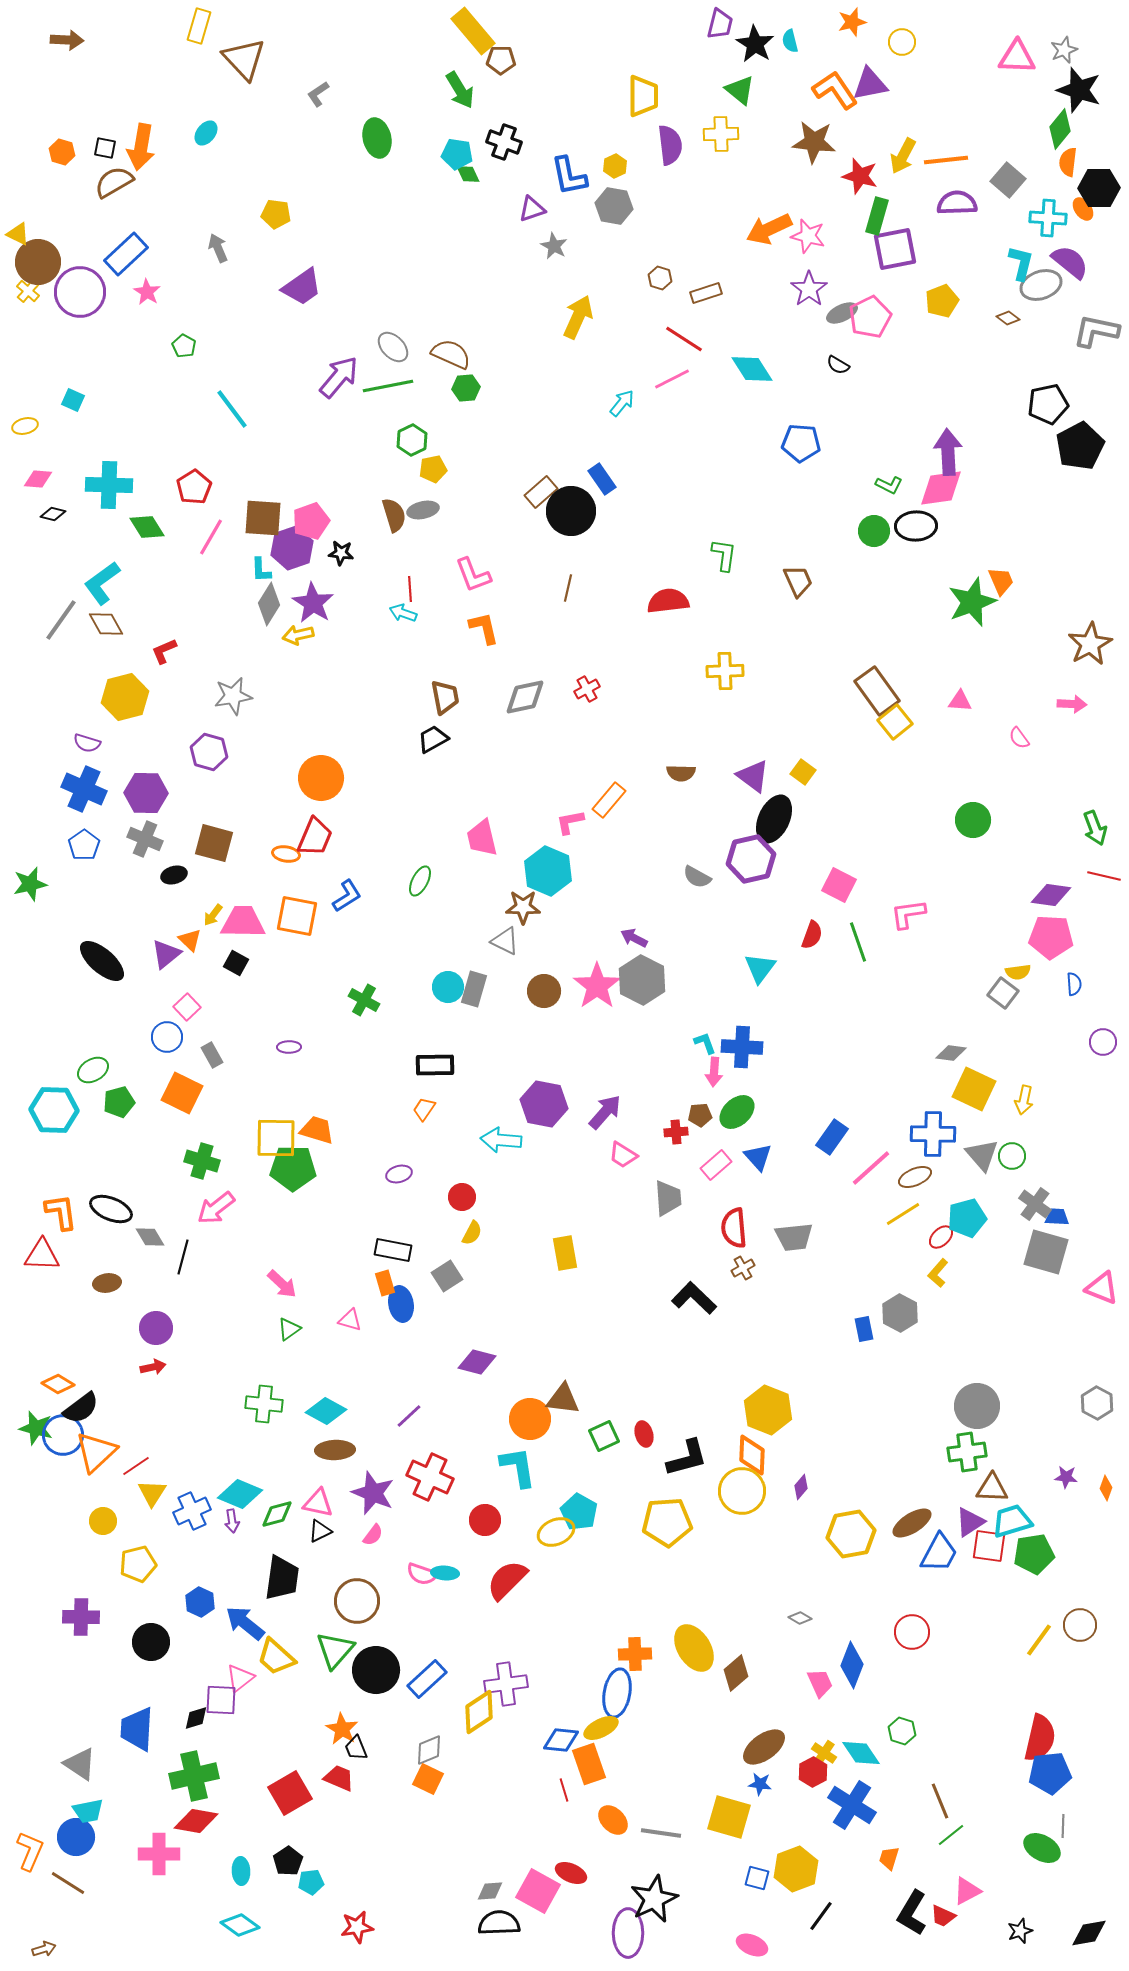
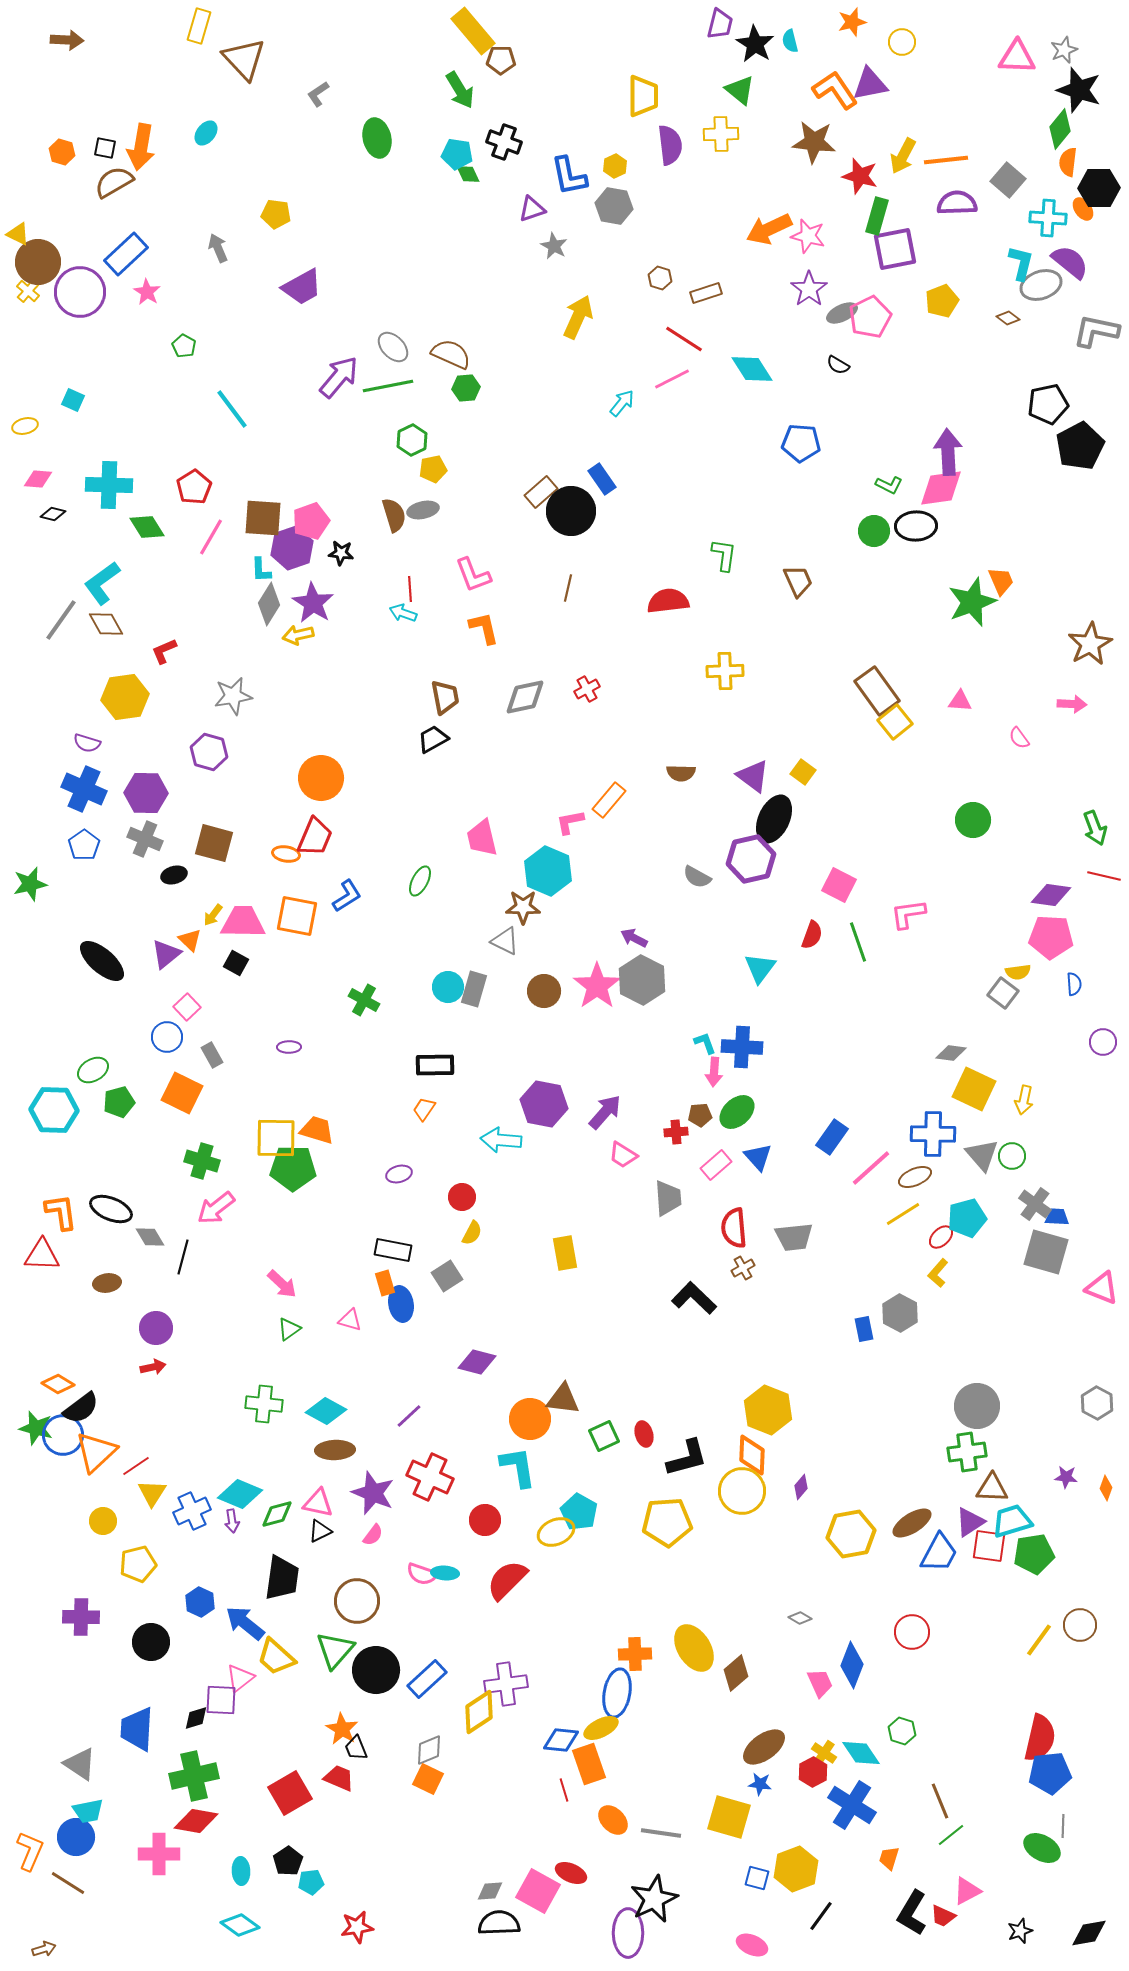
purple trapezoid at (302, 287): rotated 6 degrees clockwise
yellow hexagon at (125, 697): rotated 6 degrees clockwise
